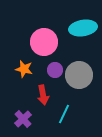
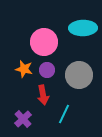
cyan ellipse: rotated 8 degrees clockwise
purple circle: moved 8 px left
